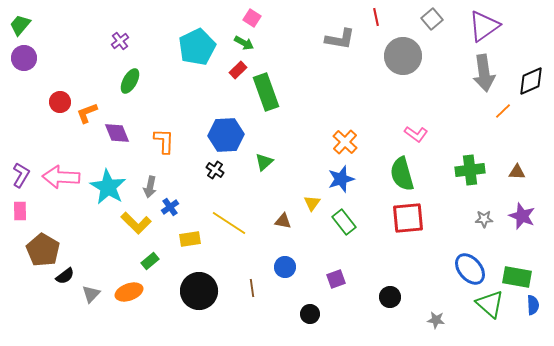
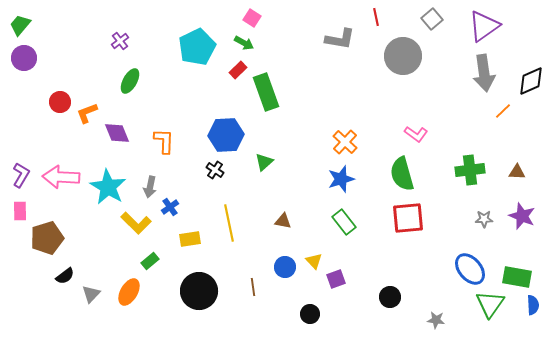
yellow triangle at (312, 203): moved 2 px right, 58 px down; rotated 18 degrees counterclockwise
yellow line at (229, 223): rotated 45 degrees clockwise
brown pentagon at (43, 250): moved 4 px right, 12 px up; rotated 24 degrees clockwise
brown line at (252, 288): moved 1 px right, 1 px up
orange ellipse at (129, 292): rotated 40 degrees counterclockwise
green triangle at (490, 304): rotated 24 degrees clockwise
